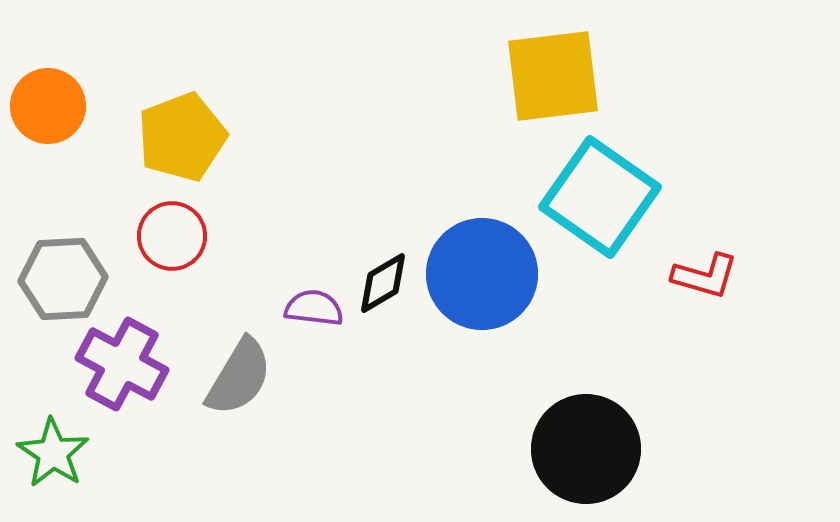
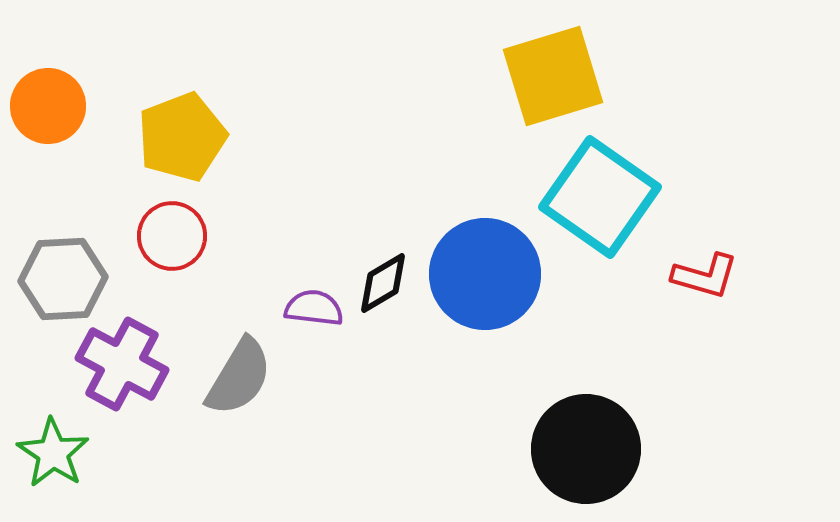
yellow square: rotated 10 degrees counterclockwise
blue circle: moved 3 px right
